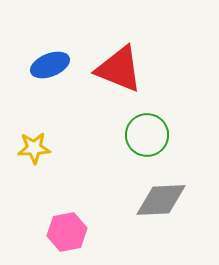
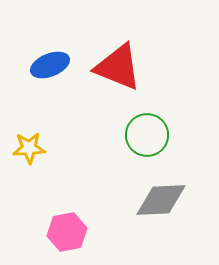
red triangle: moved 1 px left, 2 px up
yellow star: moved 5 px left
